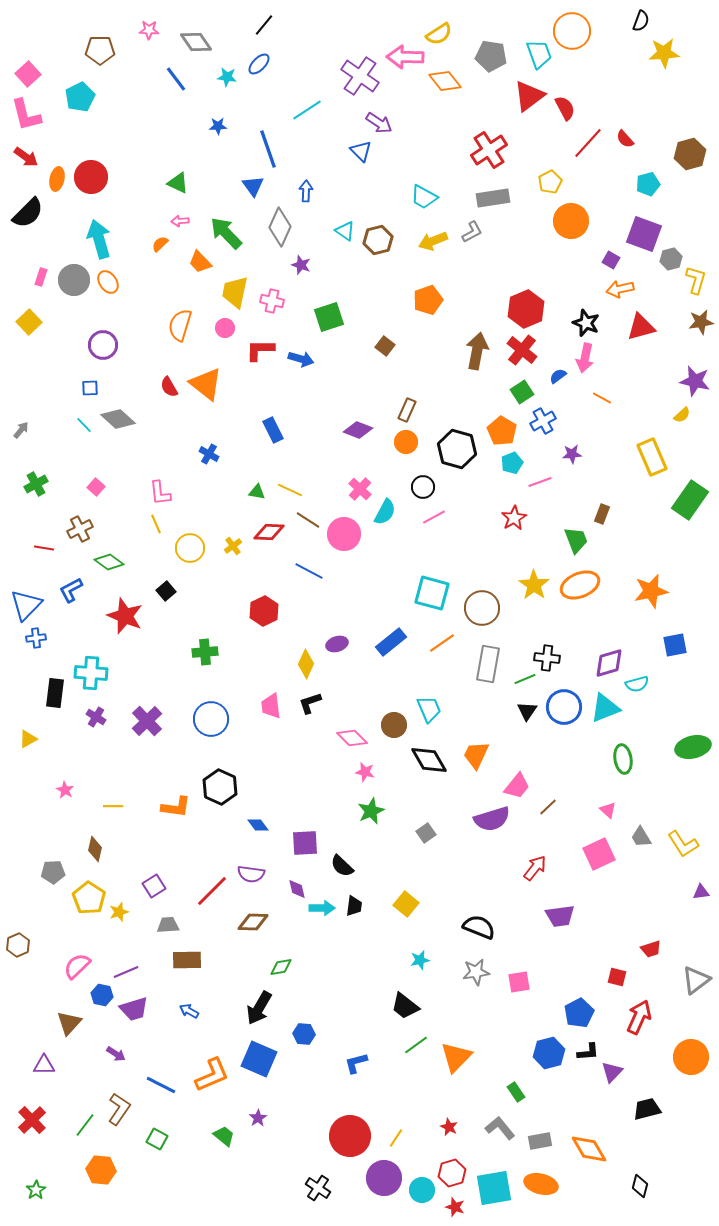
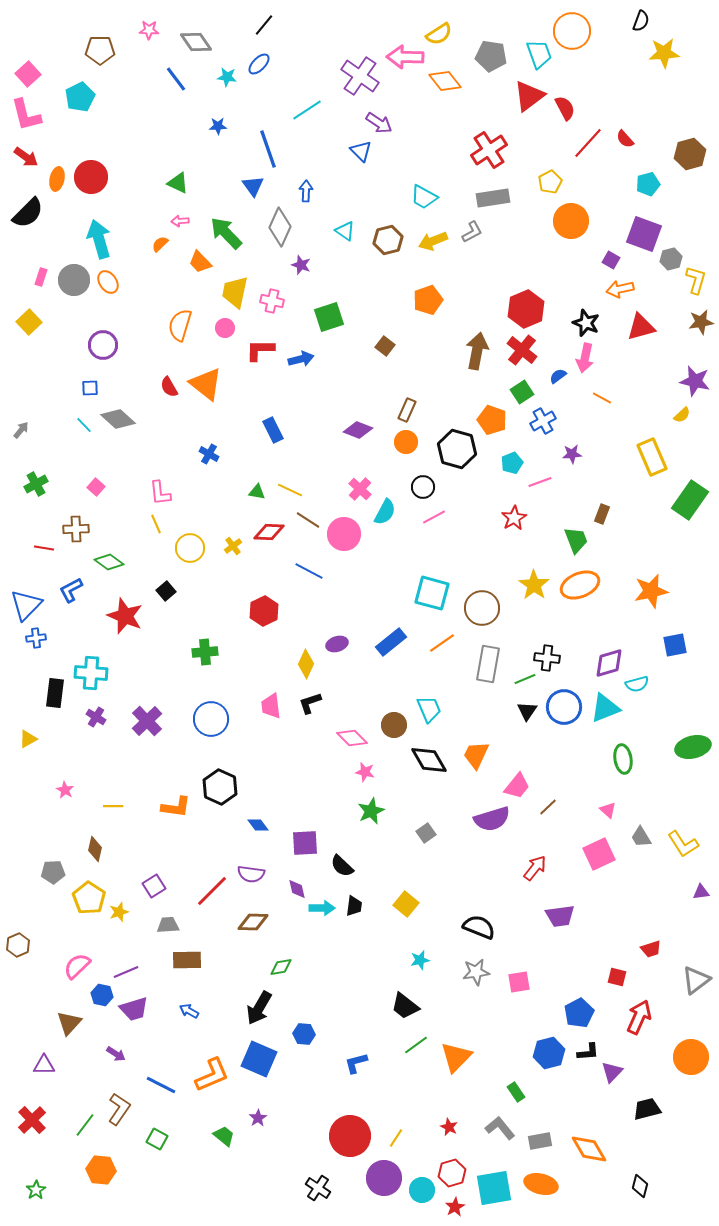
brown hexagon at (378, 240): moved 10 px right
blue arrow at (301, 359): rotated 30 degrees counterclockwise
orange pentagon at (502, 431): moved 10 px left, 11 px up; rotated 12 degrees counterclockwise
brown cross at (80, 529): moved 4 px left; rotated 25 degrees clockwise
red star at (455, 1207): rotated 24 degrees clockwise
